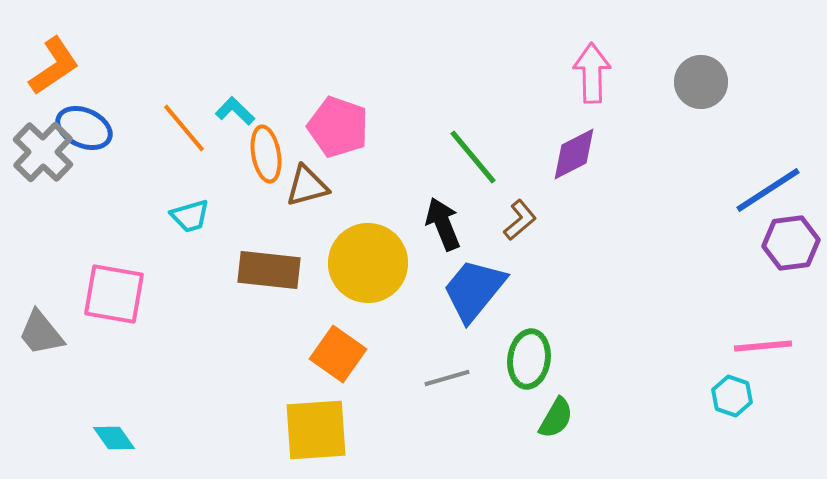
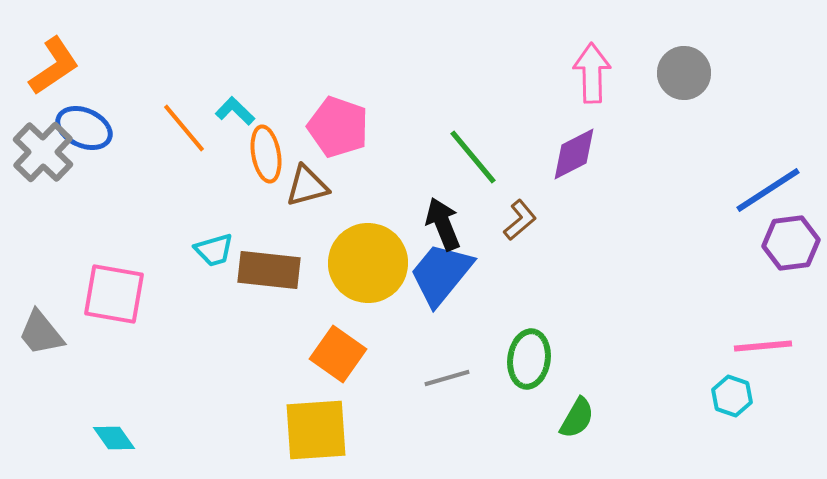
gray circle: moved 17 px left, 9 px up
cyan trapezoid: moved 24 px right, 34 px down
blue trapezoid: moved 33 px left, 16 px up
green semicircle: moved 21 px right
